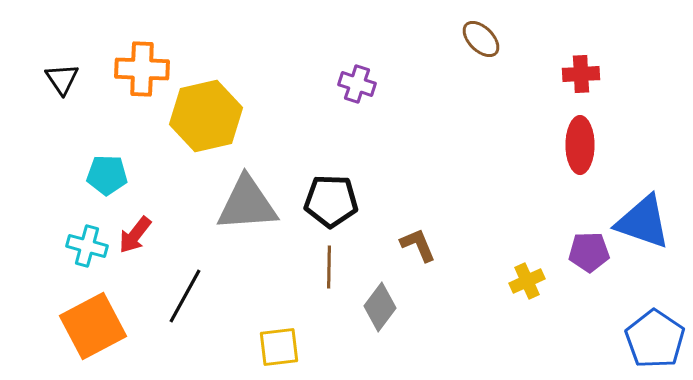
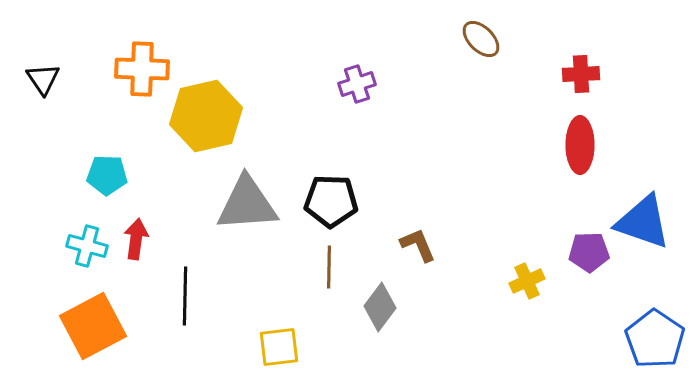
black triangle: moved 19 px left
purple cross: rotated 36 degrees counterclockwise
red arrow: moved 1 px right, 4 px down; rotated 150 degrees clockwise
black line: rotated 28 degrees counterclockwise
